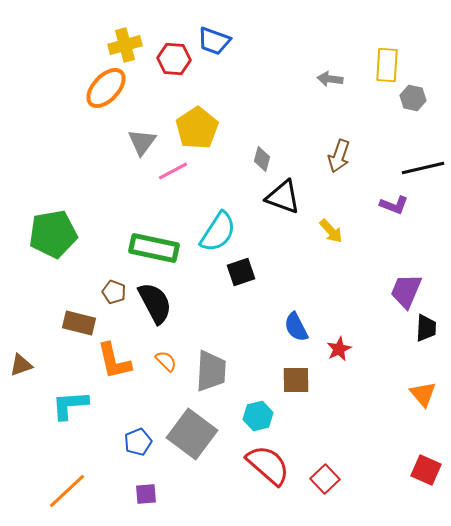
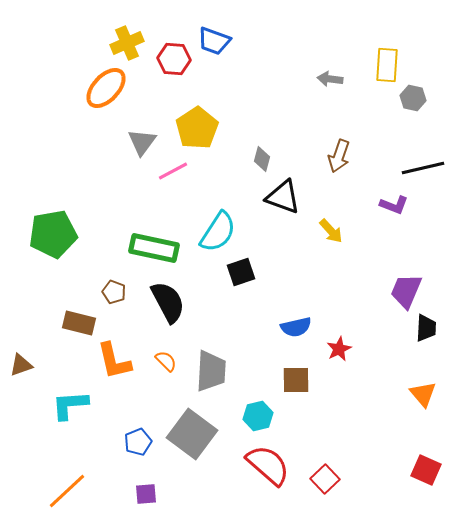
yellow cross at (125, 45): moved 2 px right, 2 px up; rotated 8 degrees counterclockwise
black semicircle at (155, 303): moved 13 px right, 1 px up
blue semicircle at (296, 327): rotated 76 degrees counterclockwise
